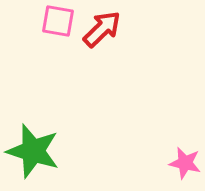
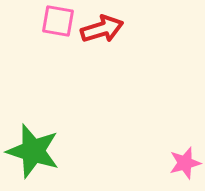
red arrow: rotated 27 degrees clockwise
pink star: rotated 28 degrees counterclockwise
